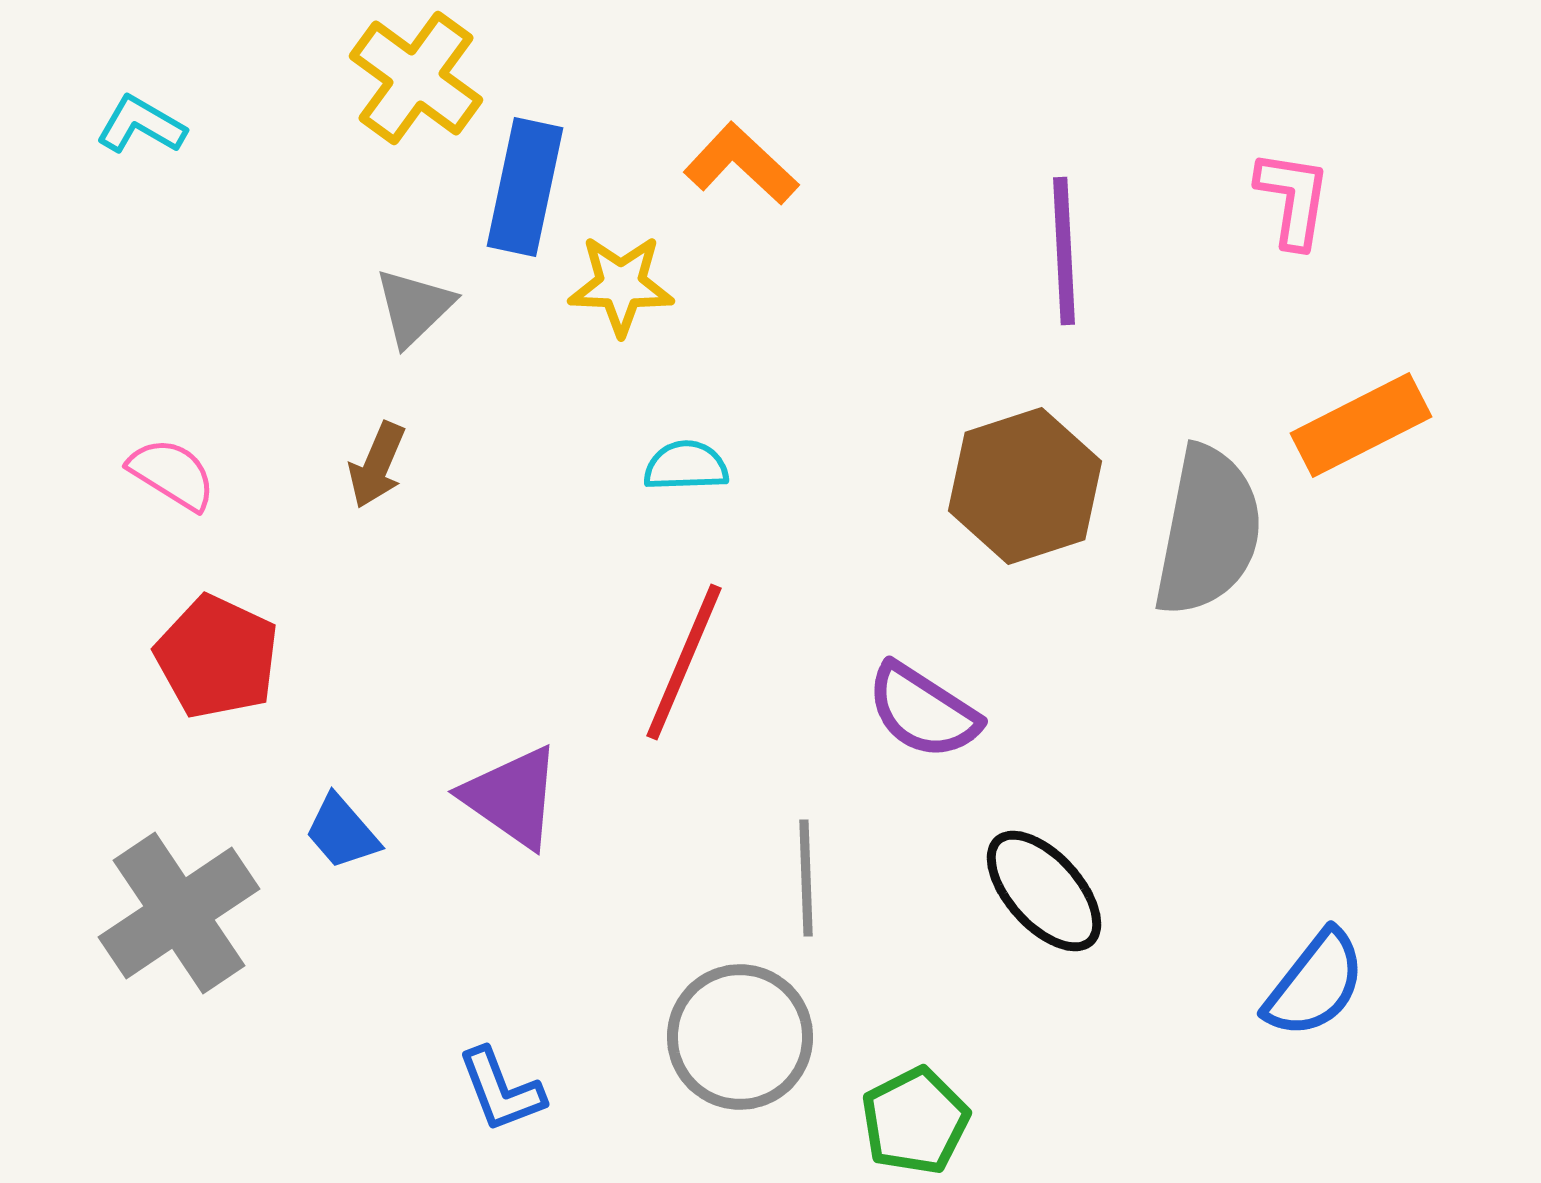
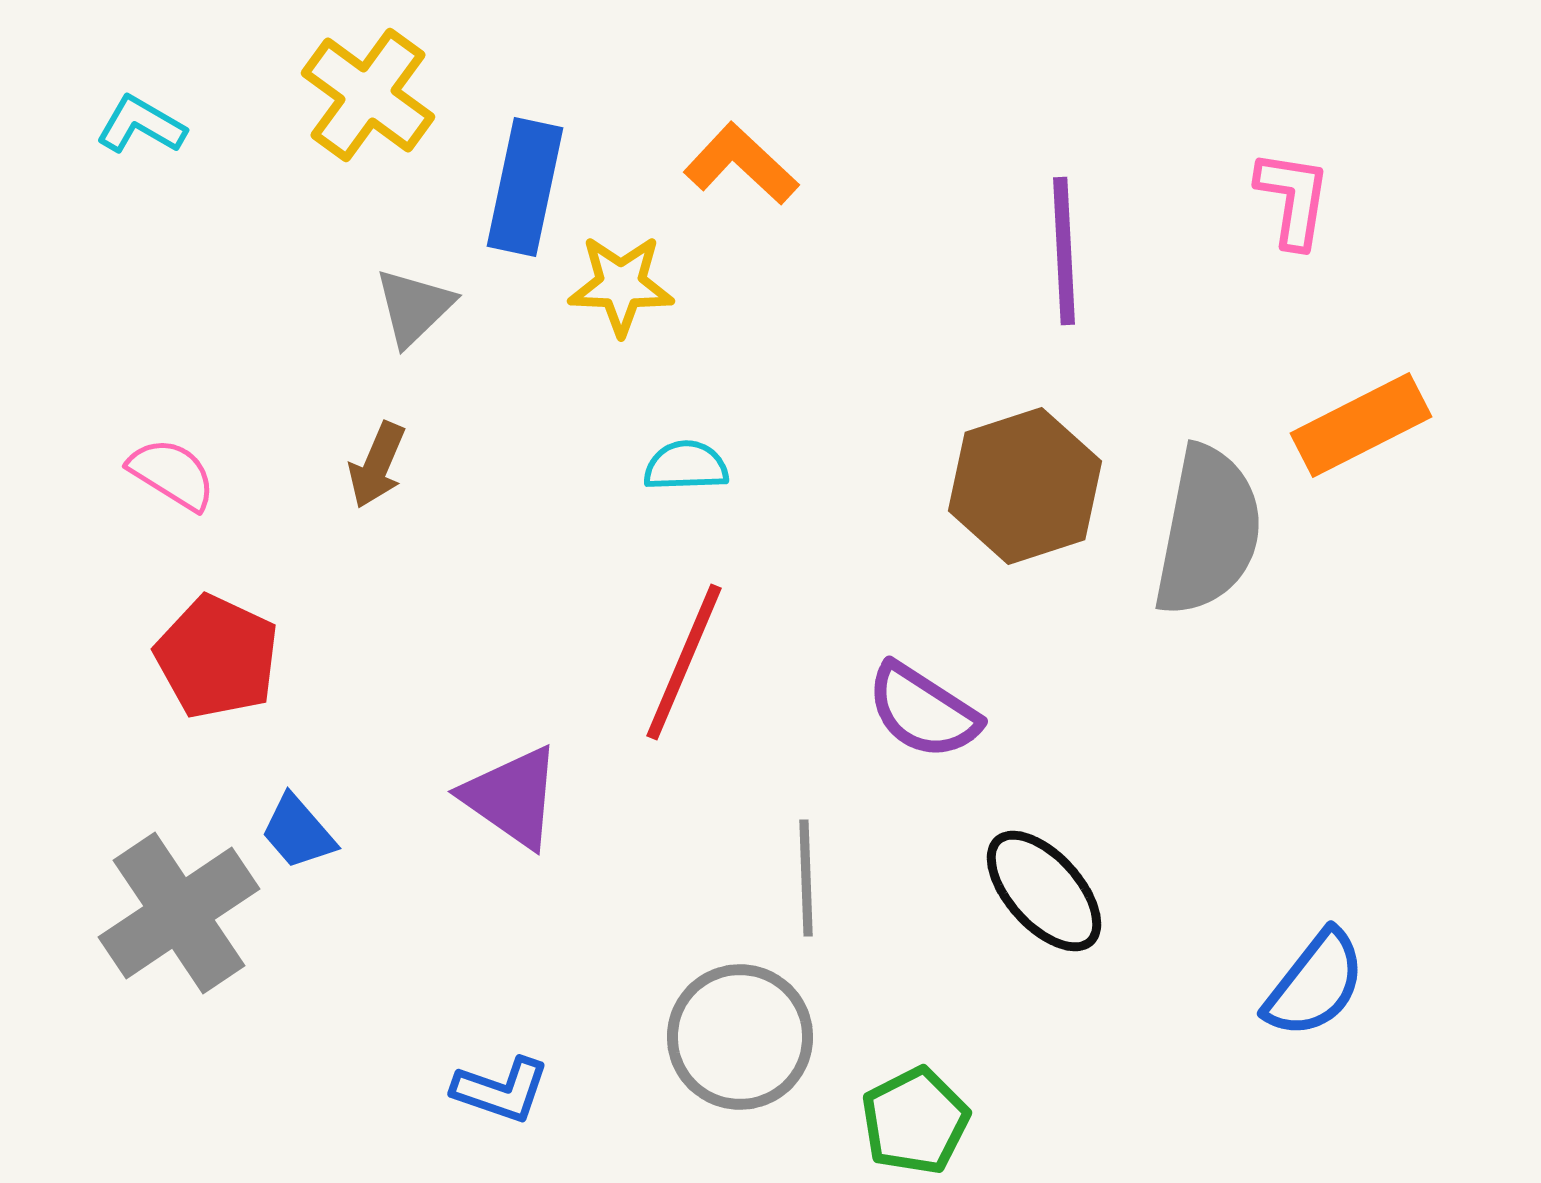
yellow cross: moved 48 px left, 17 px down
blue trapezoid: moved 44 px left
blue L-shape: rotated 50 degrees counterclockwise
